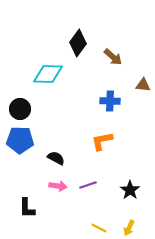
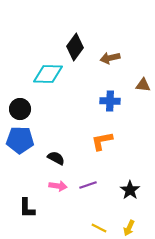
black diamond: moved 3 px left, 4 px down
brown arrow: moved 3 px left, 1 px down; rotated 126 degrees clockwise
